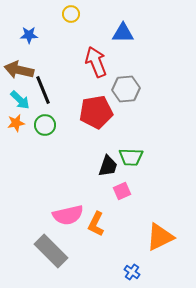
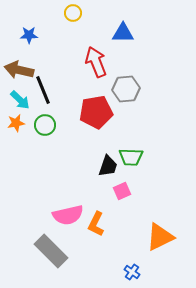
yellow circle: moved 2 px right, 1 px up
